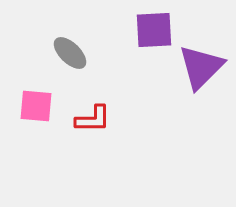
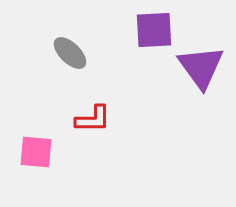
purple triangle: rotated 21 degrees counterclockwise
pink square: moved 46 px down
